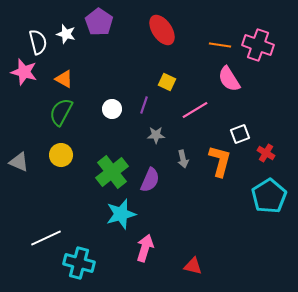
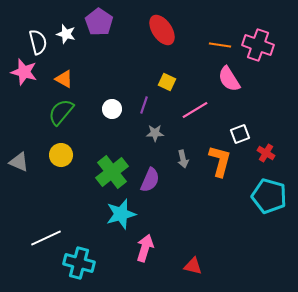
green semicircle: rotated 12 degrees clockwise
gray star: moved 1 px left, 2 px up
cyan pentagon: rotated 24 degrees counterclockwise
